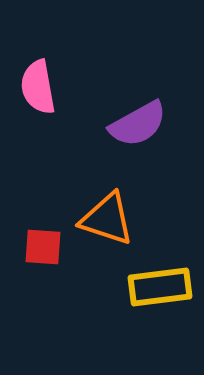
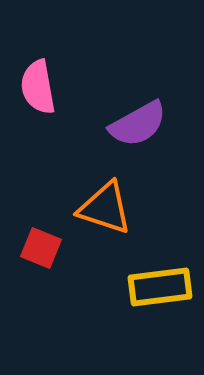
orange triangle: moved 2 px left, 11 px up
red square: moved 2 px left, 1 px down; rotated 18 degrees clockwise
